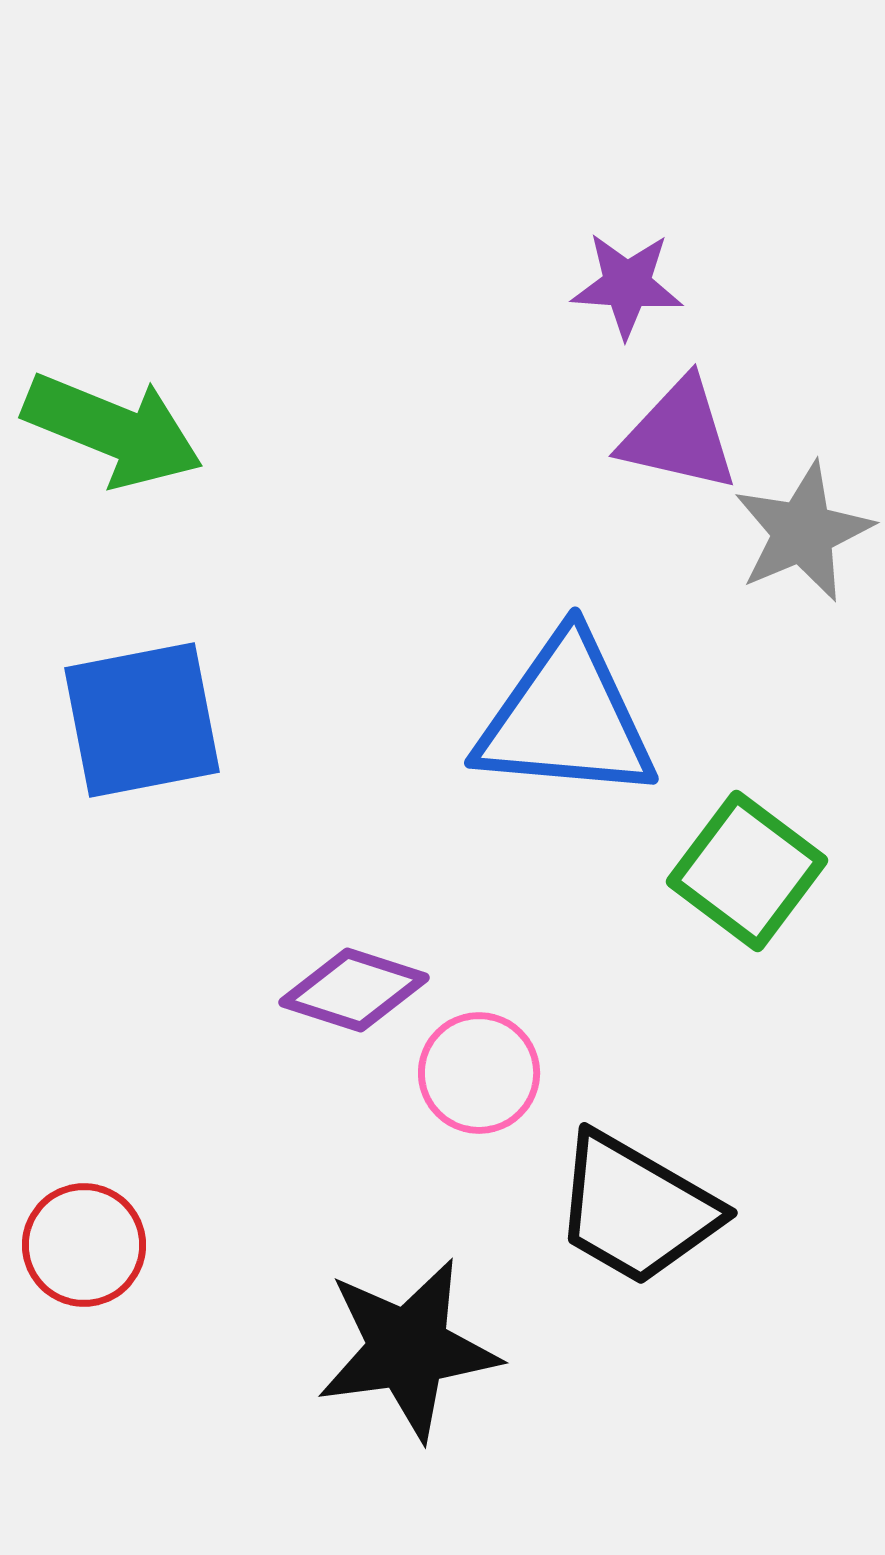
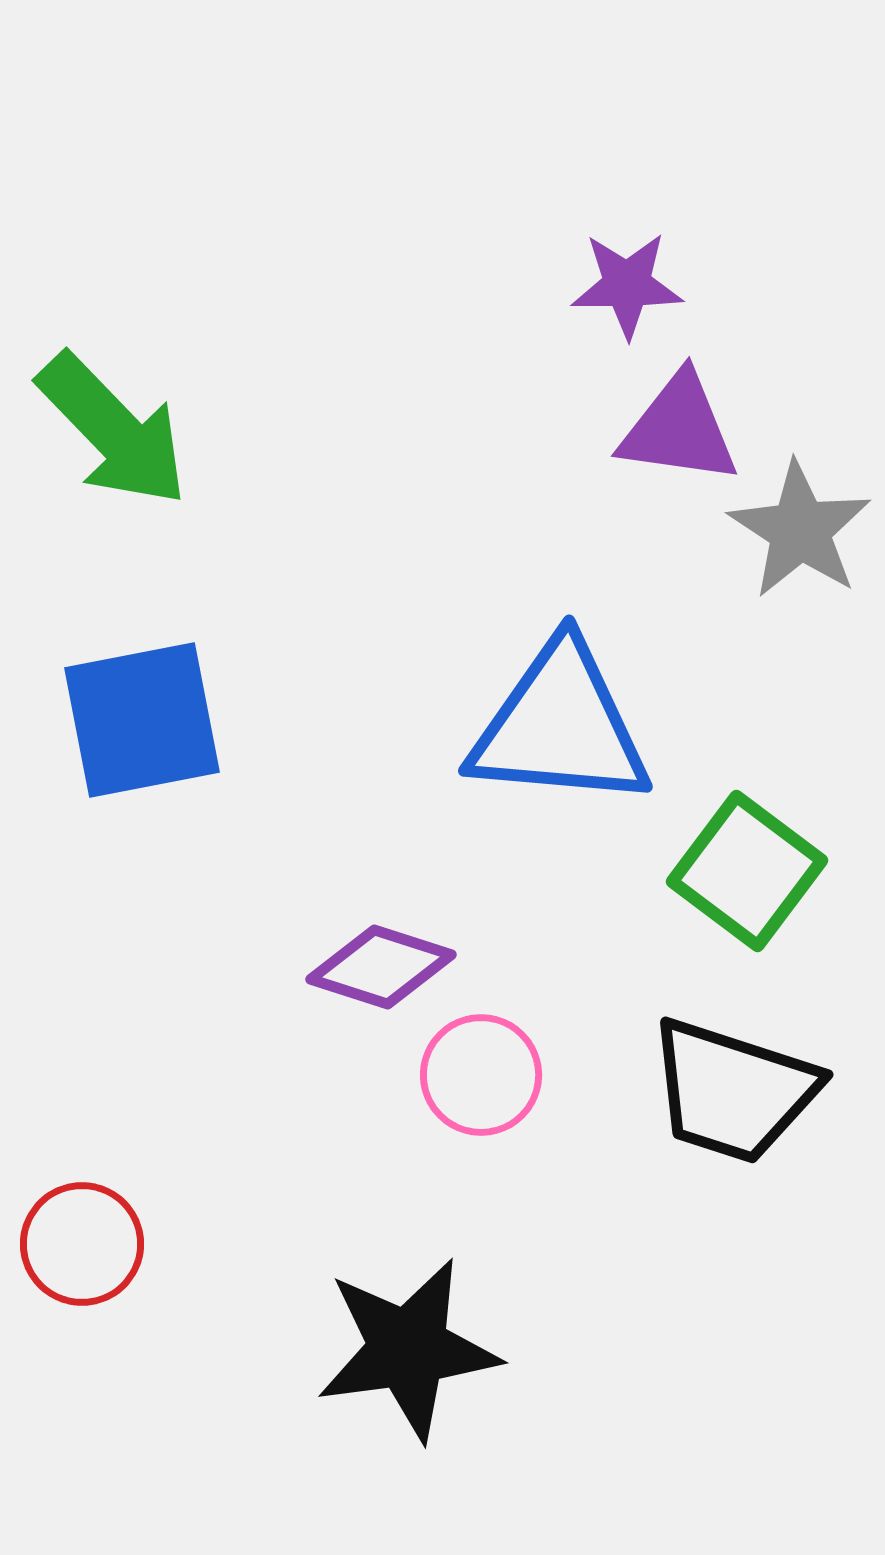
purple star: rotated 4 degrees counterclockwise
green arrow: rotated 24 degrees clockwise
purple triangle: moved 6 px up; rotated 5 degrees counterclockwise
gray star: moved 3 px left, 2 px up; rotated 16 degrees counterclockwise
blue triangle: moved 6 px left, 8 px down
purple diamond: moved 27 px right, 23 px up
pink circle: moved 2 px right, 2 px down
black trapezoid: moved 97 px right, 118 px up; rotated 12 degrees counterclockwise
red circle: moved 2 px left, 1 px up
